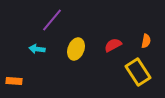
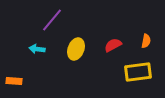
yellow rectangle: rotated 64 degrees counterclockwise
